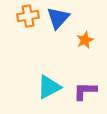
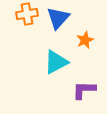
orange cross: moved 1 px left, 2 px up
cyan triangle: moved 7 px right, 25 px up
purple L-shape: moved 1 px left, 1 px up
